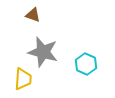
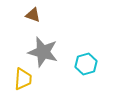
cyan hexagon: rotated 20 degrees clockwise
